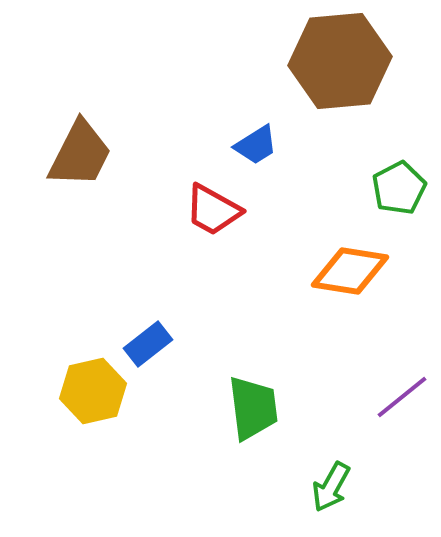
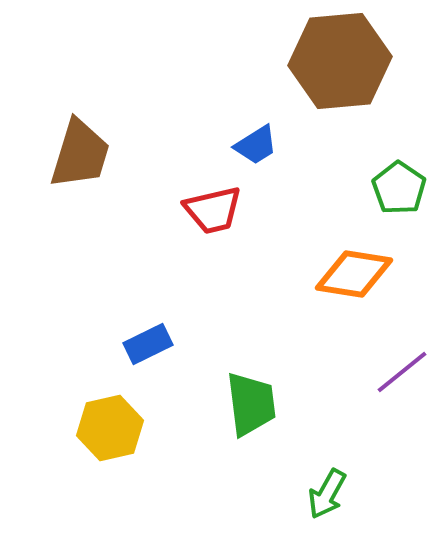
brown trapezoid: rotated 10 degrees counterclockwise
green pentagon: rotated 10 degrees counterclockwise
red trapezoid: rotated 42 degrees counterclockwise
orange diamond: moved 4 px right, 3 px down
blue rectangle: rotated 12 degrees clockwise
yellow hexagon: moved 17 px right, 37 px down
purple line: moved 25 px up
green trapezoid: moved 2 px left, 4 px up
green arrow: moved 4 px left, 7 px down
